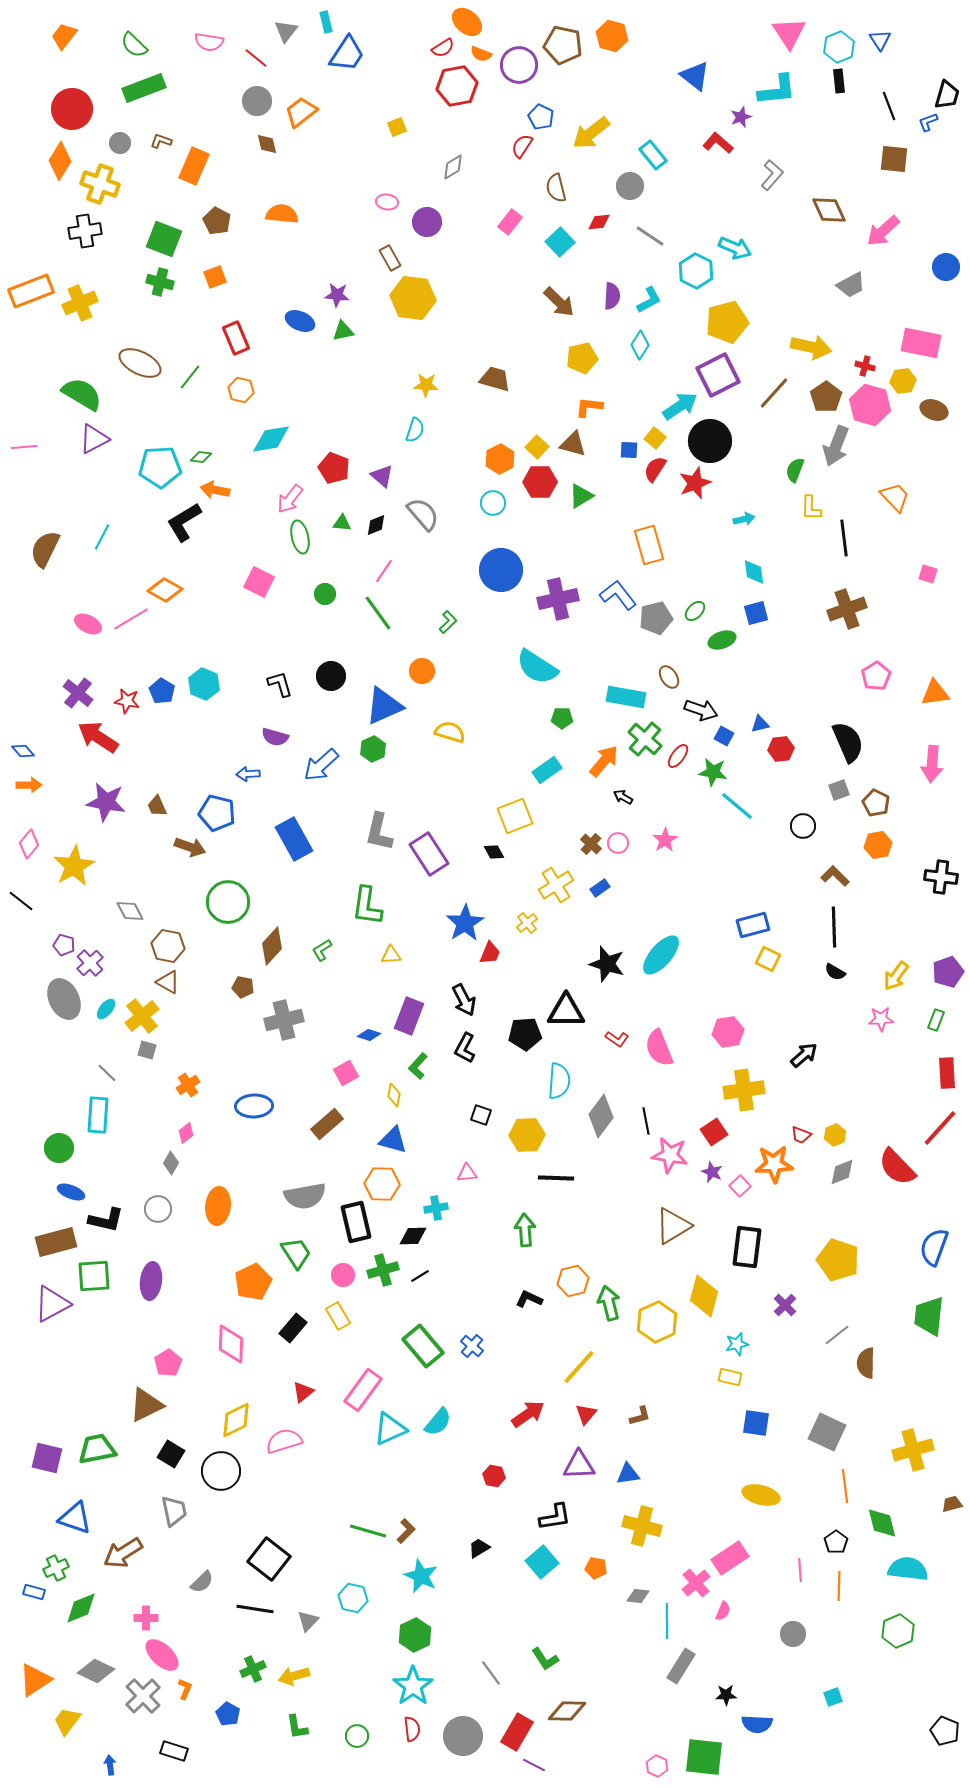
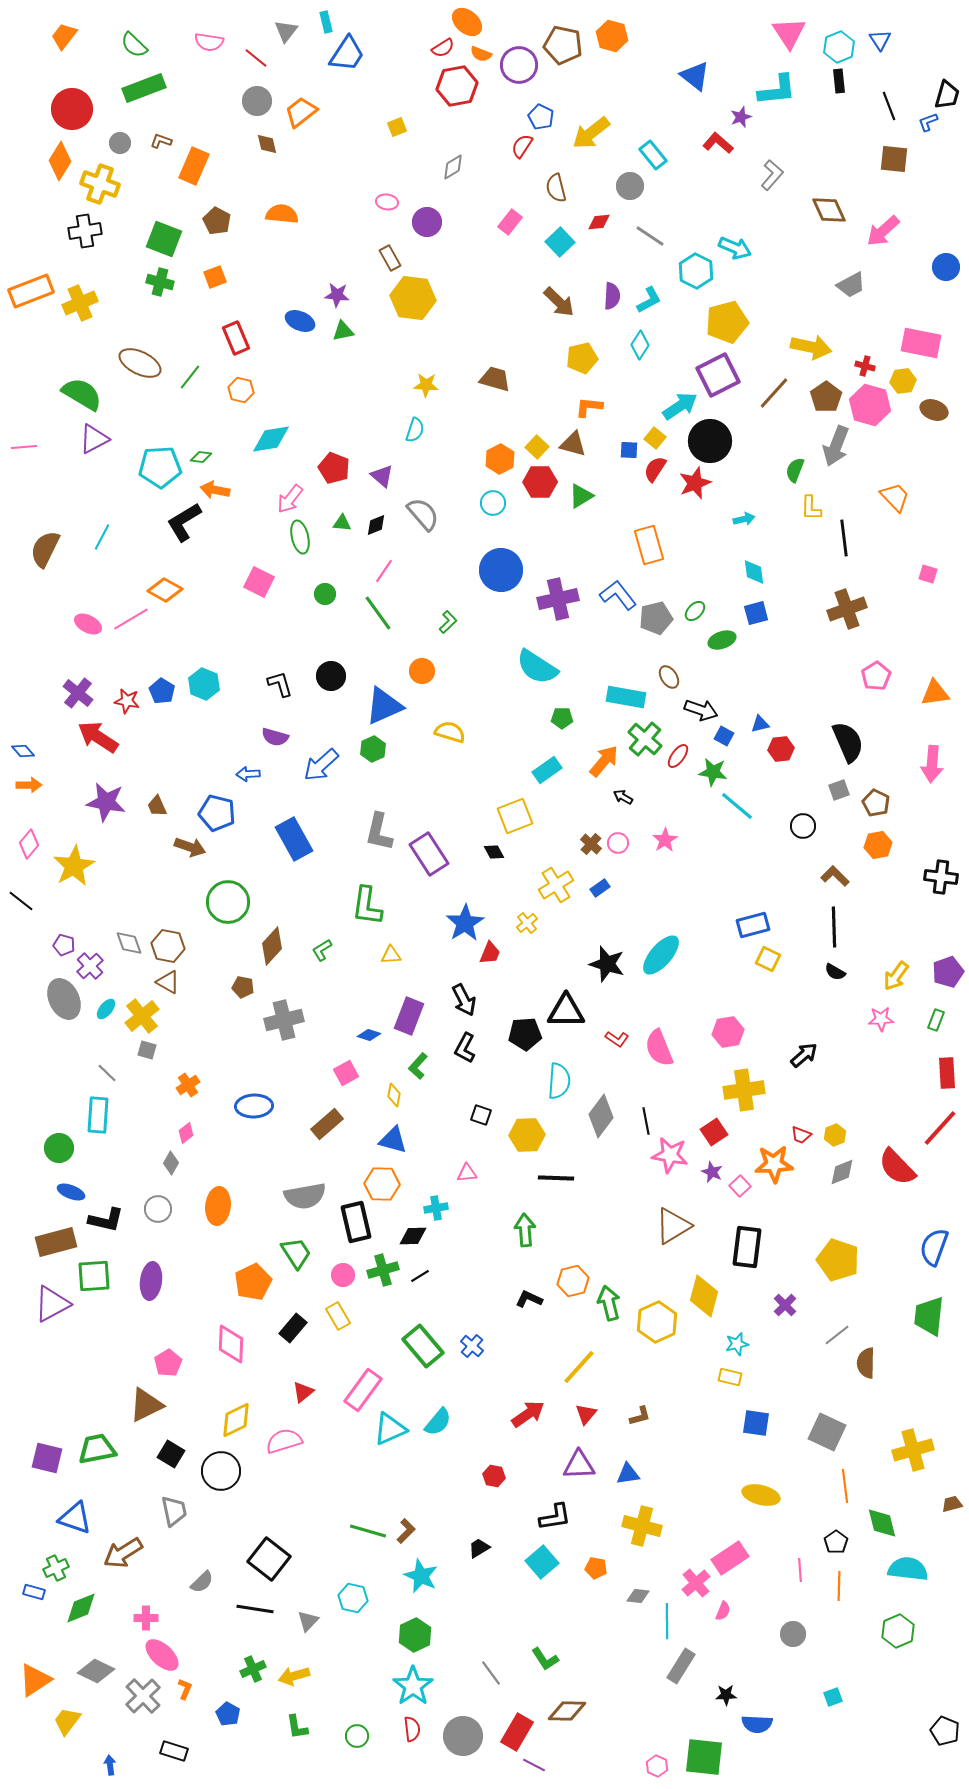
gray diamond at (130, 911): moved 1 px left, 32 px down; rotated 8 degrees clockwise
purple cross at (90, 963): moved 3 px down
